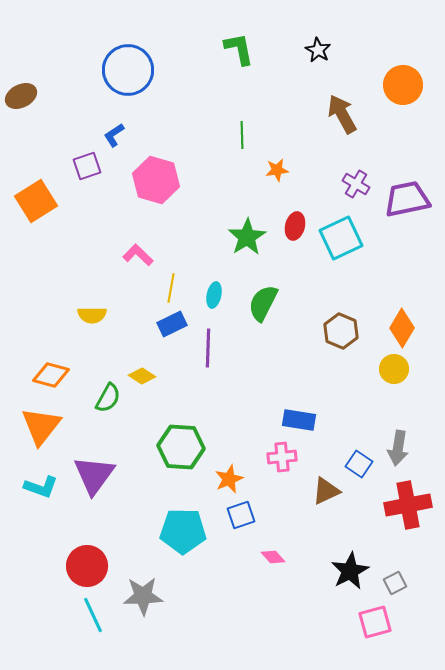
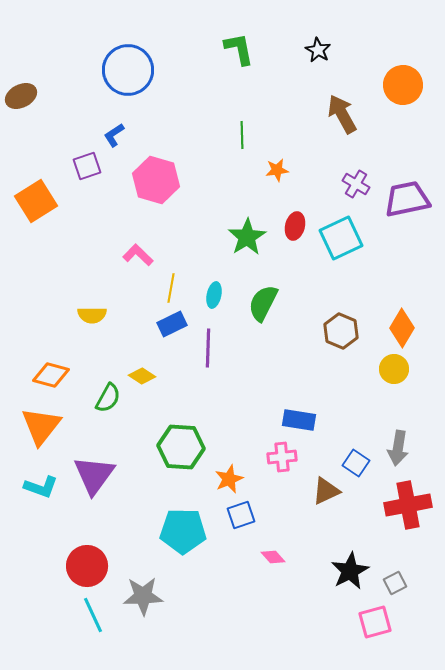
blue square at (359, 464): moved 3 px left, 1 px up
